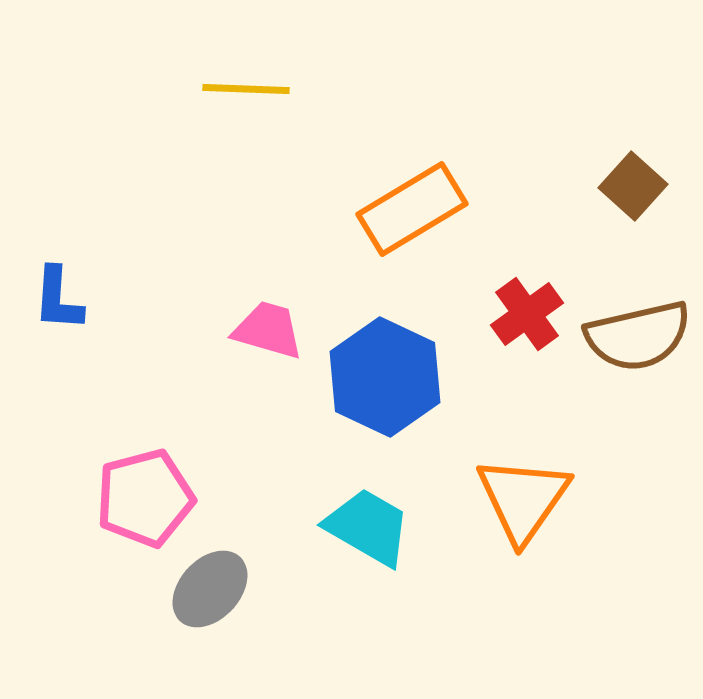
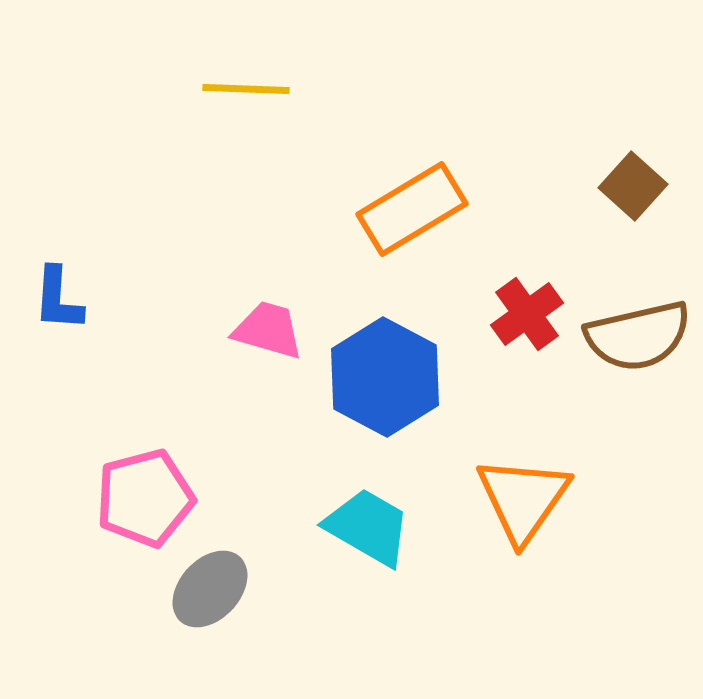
blue hexagon: rotated 3 degrees clockwise
